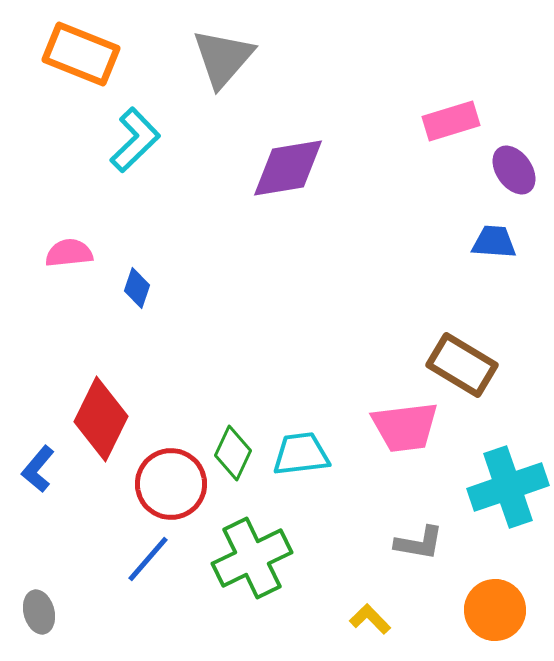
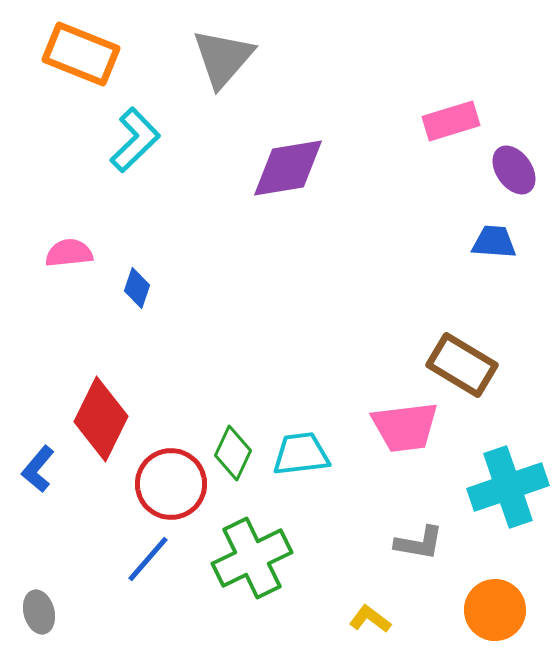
yellow L-shape: rotated 9 degrees counterclockwise
